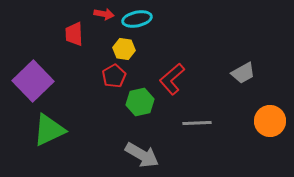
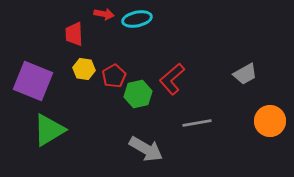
yellow hexagon: moved 40 px left, 20 px down
gray trapezoid: moved 2 px right, 1 px down
purple square: rotated 24 degrees counterclockwise
green hexagon: moved 2 px left, 8 px up
gray line: rotated 8 degrees counterclockwise
green triangle: rotated 6 degrees counterclockwise
gray arrow: moved 4 px right, 6 px up
